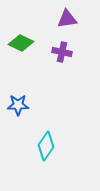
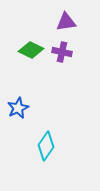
purple triangle: moved 1 px left, 3 px down
green diamond: moved 10 px right, 7 px down
blue star: moved 3 px down; rotated 25 degrees counterclockwise
